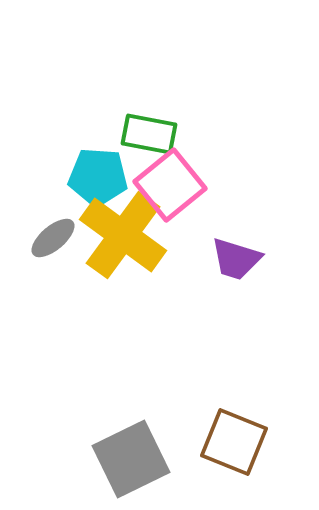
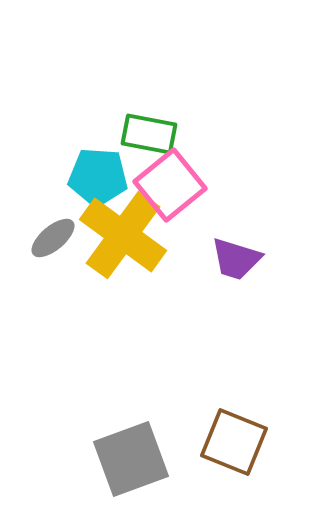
gray square: rotated 6 degrees clockwise
